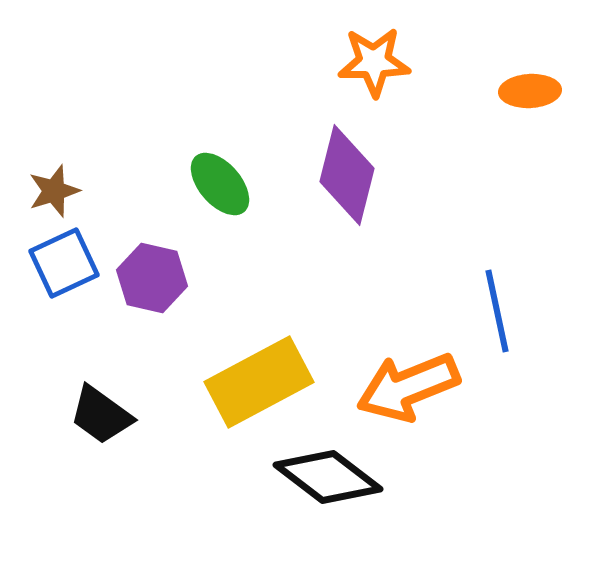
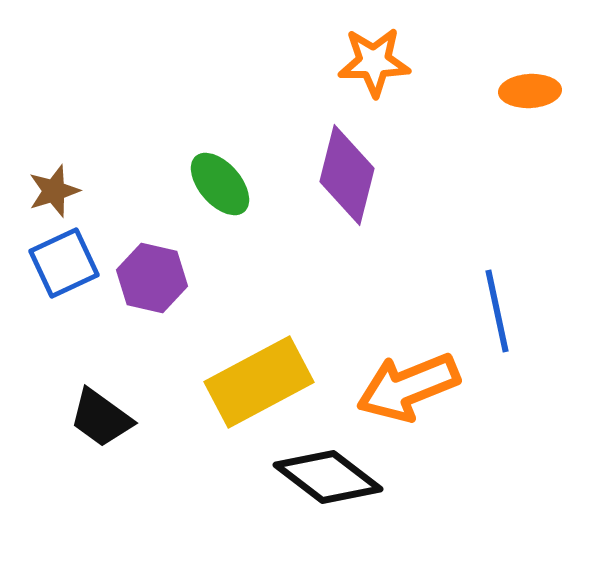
black trapezoid: moved 3 px down
